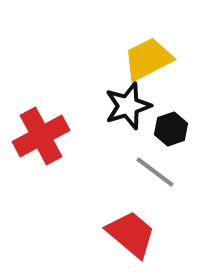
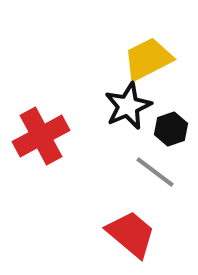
black star: rotated 6 degrees counterclockwise
